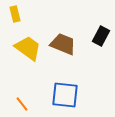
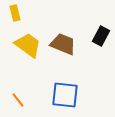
yellow rectangle: moved 1 px up
yellow trapezoid: moved 3 px up
orange line: moved 4 px left, 4 px up
